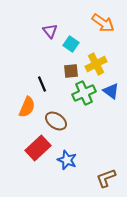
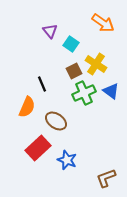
yellow cross: rotated 30 degrees counterclockwise
brown square: moved 3 px right; rotated 21 degrees counterclockwise
